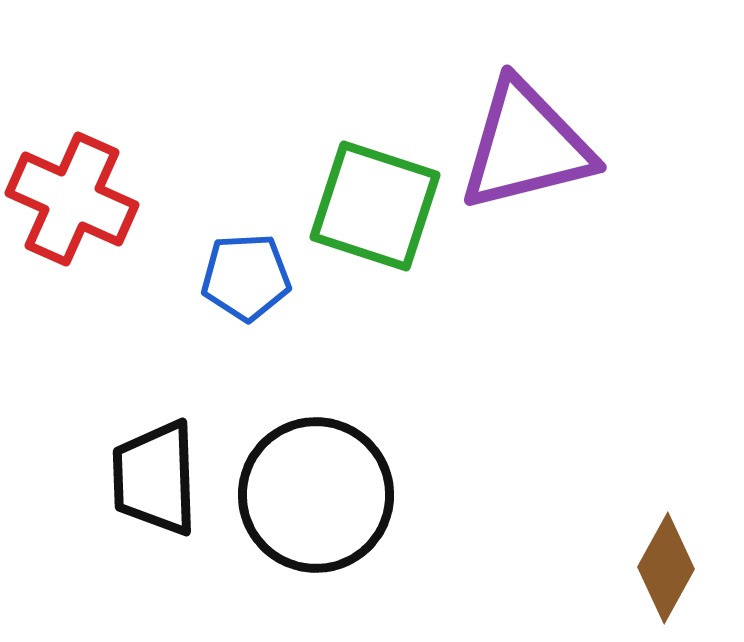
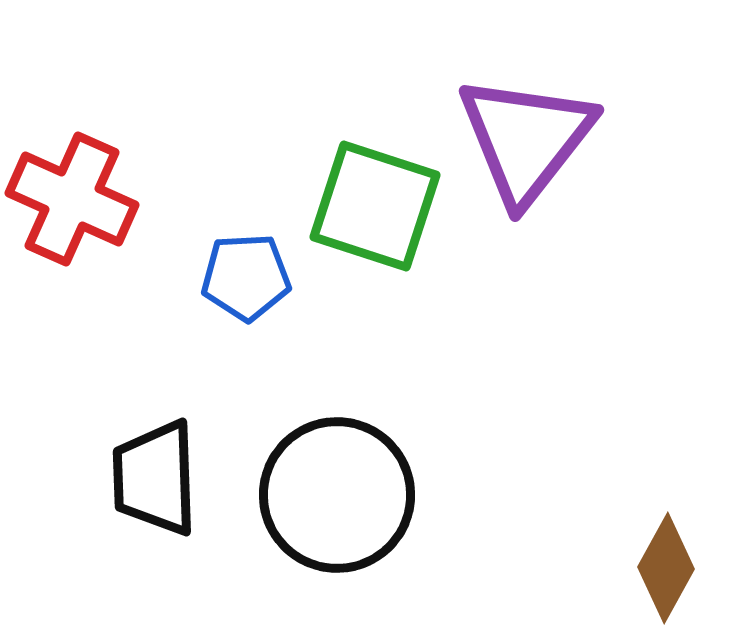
purple triangle: moved 7 px up; rotated 38 degrees counterclockwise
black circle: moved 21 px right
